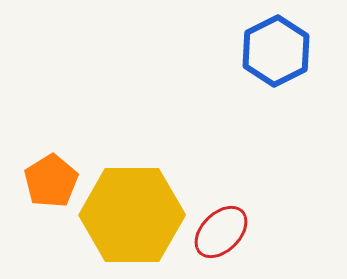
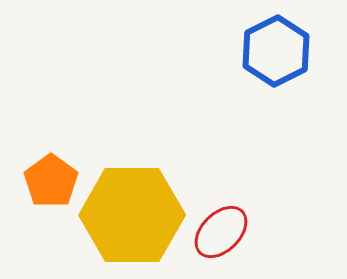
orange pentagon: rotated 4 degrees counterclockwise
